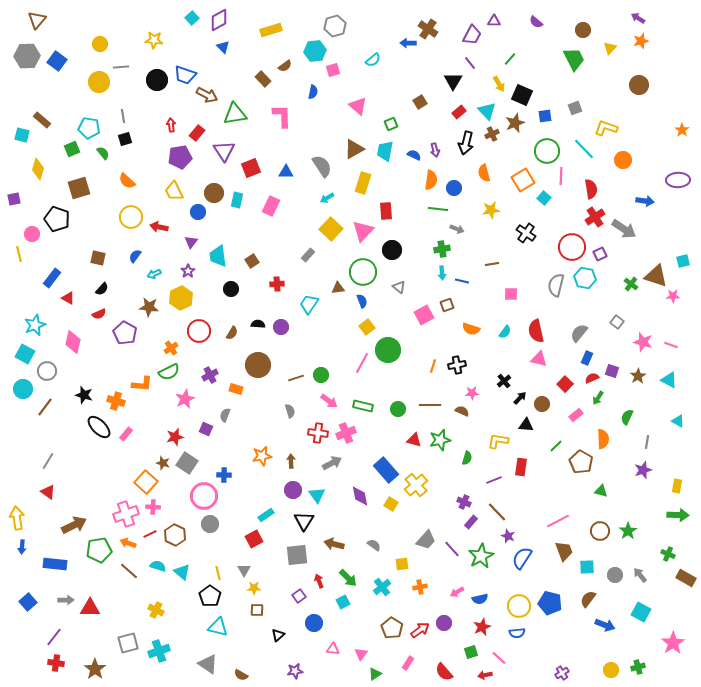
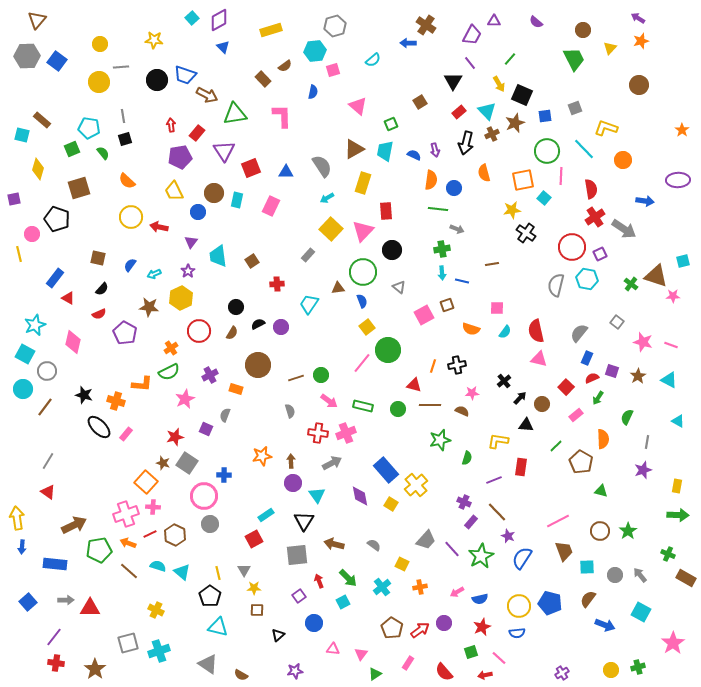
brown cross at (428, 29): moved 2 px left, 4 px up
orange square at (523, 180): rotated 20 degrees clockwise
yellow star at (491, 210): moved 21 px right
blue semicircle at (135, 256): moved 5 px left, 9 px down
blue rectangle at (52, 278): moved 3 px right
cyan hexagon at (585, 278): moved 2 px right, 1 px down
black circle at (231, 289): moved 5 px right, 18 px down
pink square at (511, 294): moved 14 px left, 14 px down
black semicircle at (258, 324): rotated 32 degrees counterclockwise
pink line at (362, 363): rotated 10 degrees clockwise
red square at (565, 384): moved 1 px right, 3 px down
red triangle at (414, 440): moved 55 px up
purple circle at (293, 490): moved 7 px up
yellow square at (402, 564): rotated 32 degrees clockwise
